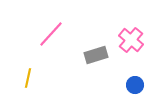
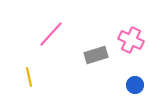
pink cross: rotated 15 degrees counterclockwise
yellow line: moved 1 px right, 1 px up; rotated 24 degrees counterclockwise
